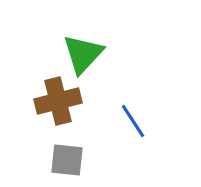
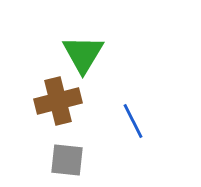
green triangle: rotated 12 degrees counterclockwise
blue line: rotated 6 degrees clockwise
